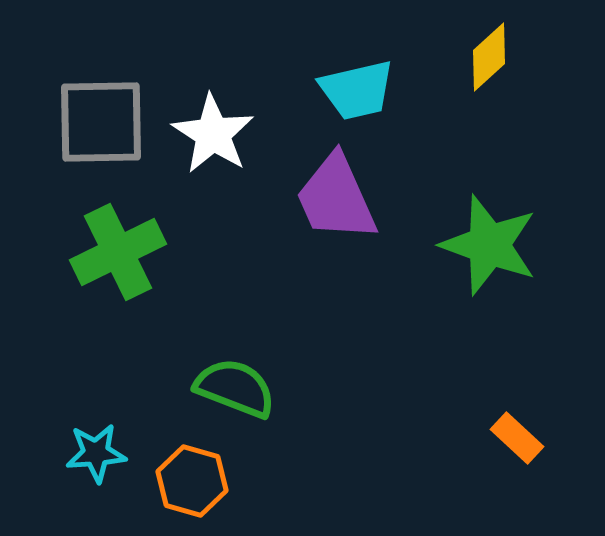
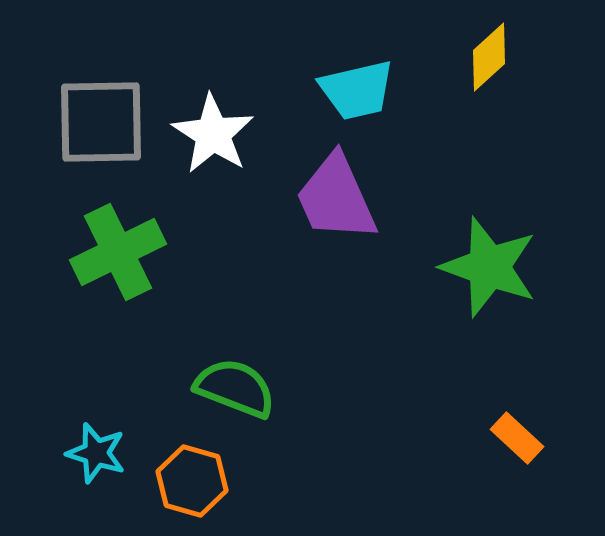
green star: moved 22 px down
cyan star: rotated 22 degrees clockwise
